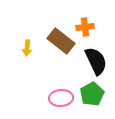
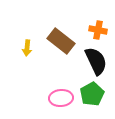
orange cross: moved 13 px right, 3 px down; rotated 18 degrees clockwise
